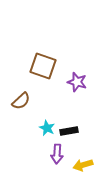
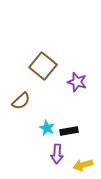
brown square: rotated 20 degrees clockwise
